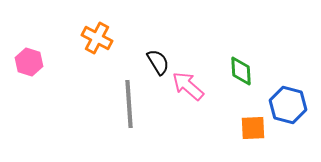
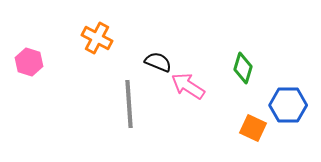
black semicircle: rotated 36 degrees counterclockwise
green diamond: moved 2 px right, 3 px up; rotated 20 degrees clockwise
pink arrow: rotated 8 degrees counterclockwise
blue hexagon: rotated 15 degrees counterclockwise
orange square: rotated 28 degrees clockwise
